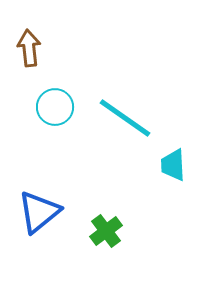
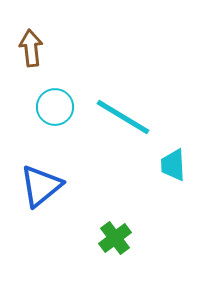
brown arrow: moved 2 px right
cyan line: moved 2 px left, 1 px up; rotated 4 degrees counterclockwise
blue triangle: moved 2 px right, 26 px up
green cross: moved 9 px right, 7 px down
